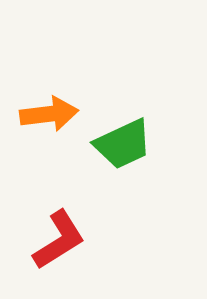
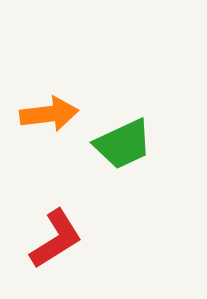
red L-shape: moved 3 px left, 1 px up
